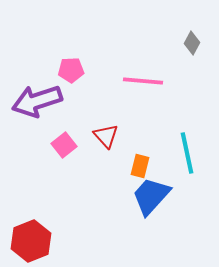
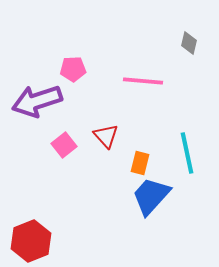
gray diamond: moved 3 px left; rotated 15 degrees counterclockwise
pink pentagon: moved 2 px right, 1 px up
orange rectangle: moved 3 px up
